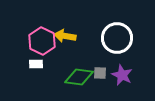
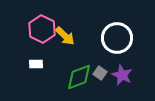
yellow arrow: rotated 145 degrees counterclockwise
pink hexagon: moved 12 px up
gray square: rotated 32 degrees clockwise
green diamond: rotated 28 degrees counterclockwise
